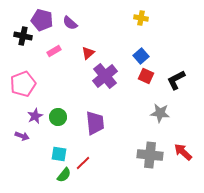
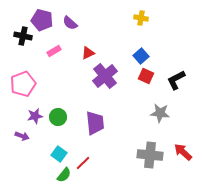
red triangle: rotated 16 degrees clockwise
purple star: rotated 14 degrees clockwise
cyan square: rotated 28 degrees clockwise
